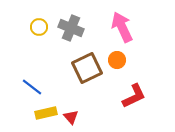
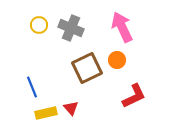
yellow circle: moved 2 px up
blue line: rotated 30 degrees clockwise
red triangle: moved 9 px up
